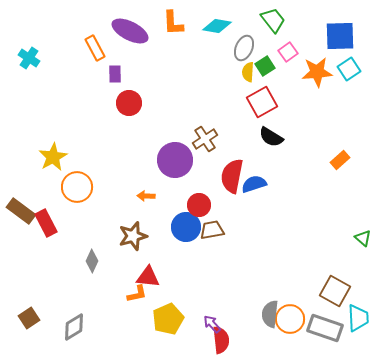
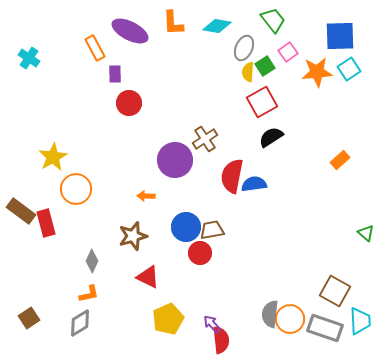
black semicircle at (271, 137): rotated 115 degrees clockwise
blue semicircle at (254, 184): rotated 10 degrees clockwise
orange circle at (77, 187): moved 1 px left, 2 px down
red circle at (199, 205): moved 1 px right, 48 px down
red rectangle at (46, 223): rotated 12 degrees clockwise
green triangle at (363, 238): moved 3 px right, 5 px up
red triangle at (148, 277): rotated 20 degrees clockwise
orange L-shape at (137, 294): moved 48 px left
cyan trapezoid at (358, 318): moved 2 px right, 3 px down
gray diamond at (74, 327): moved 6 px right, 4 px up
